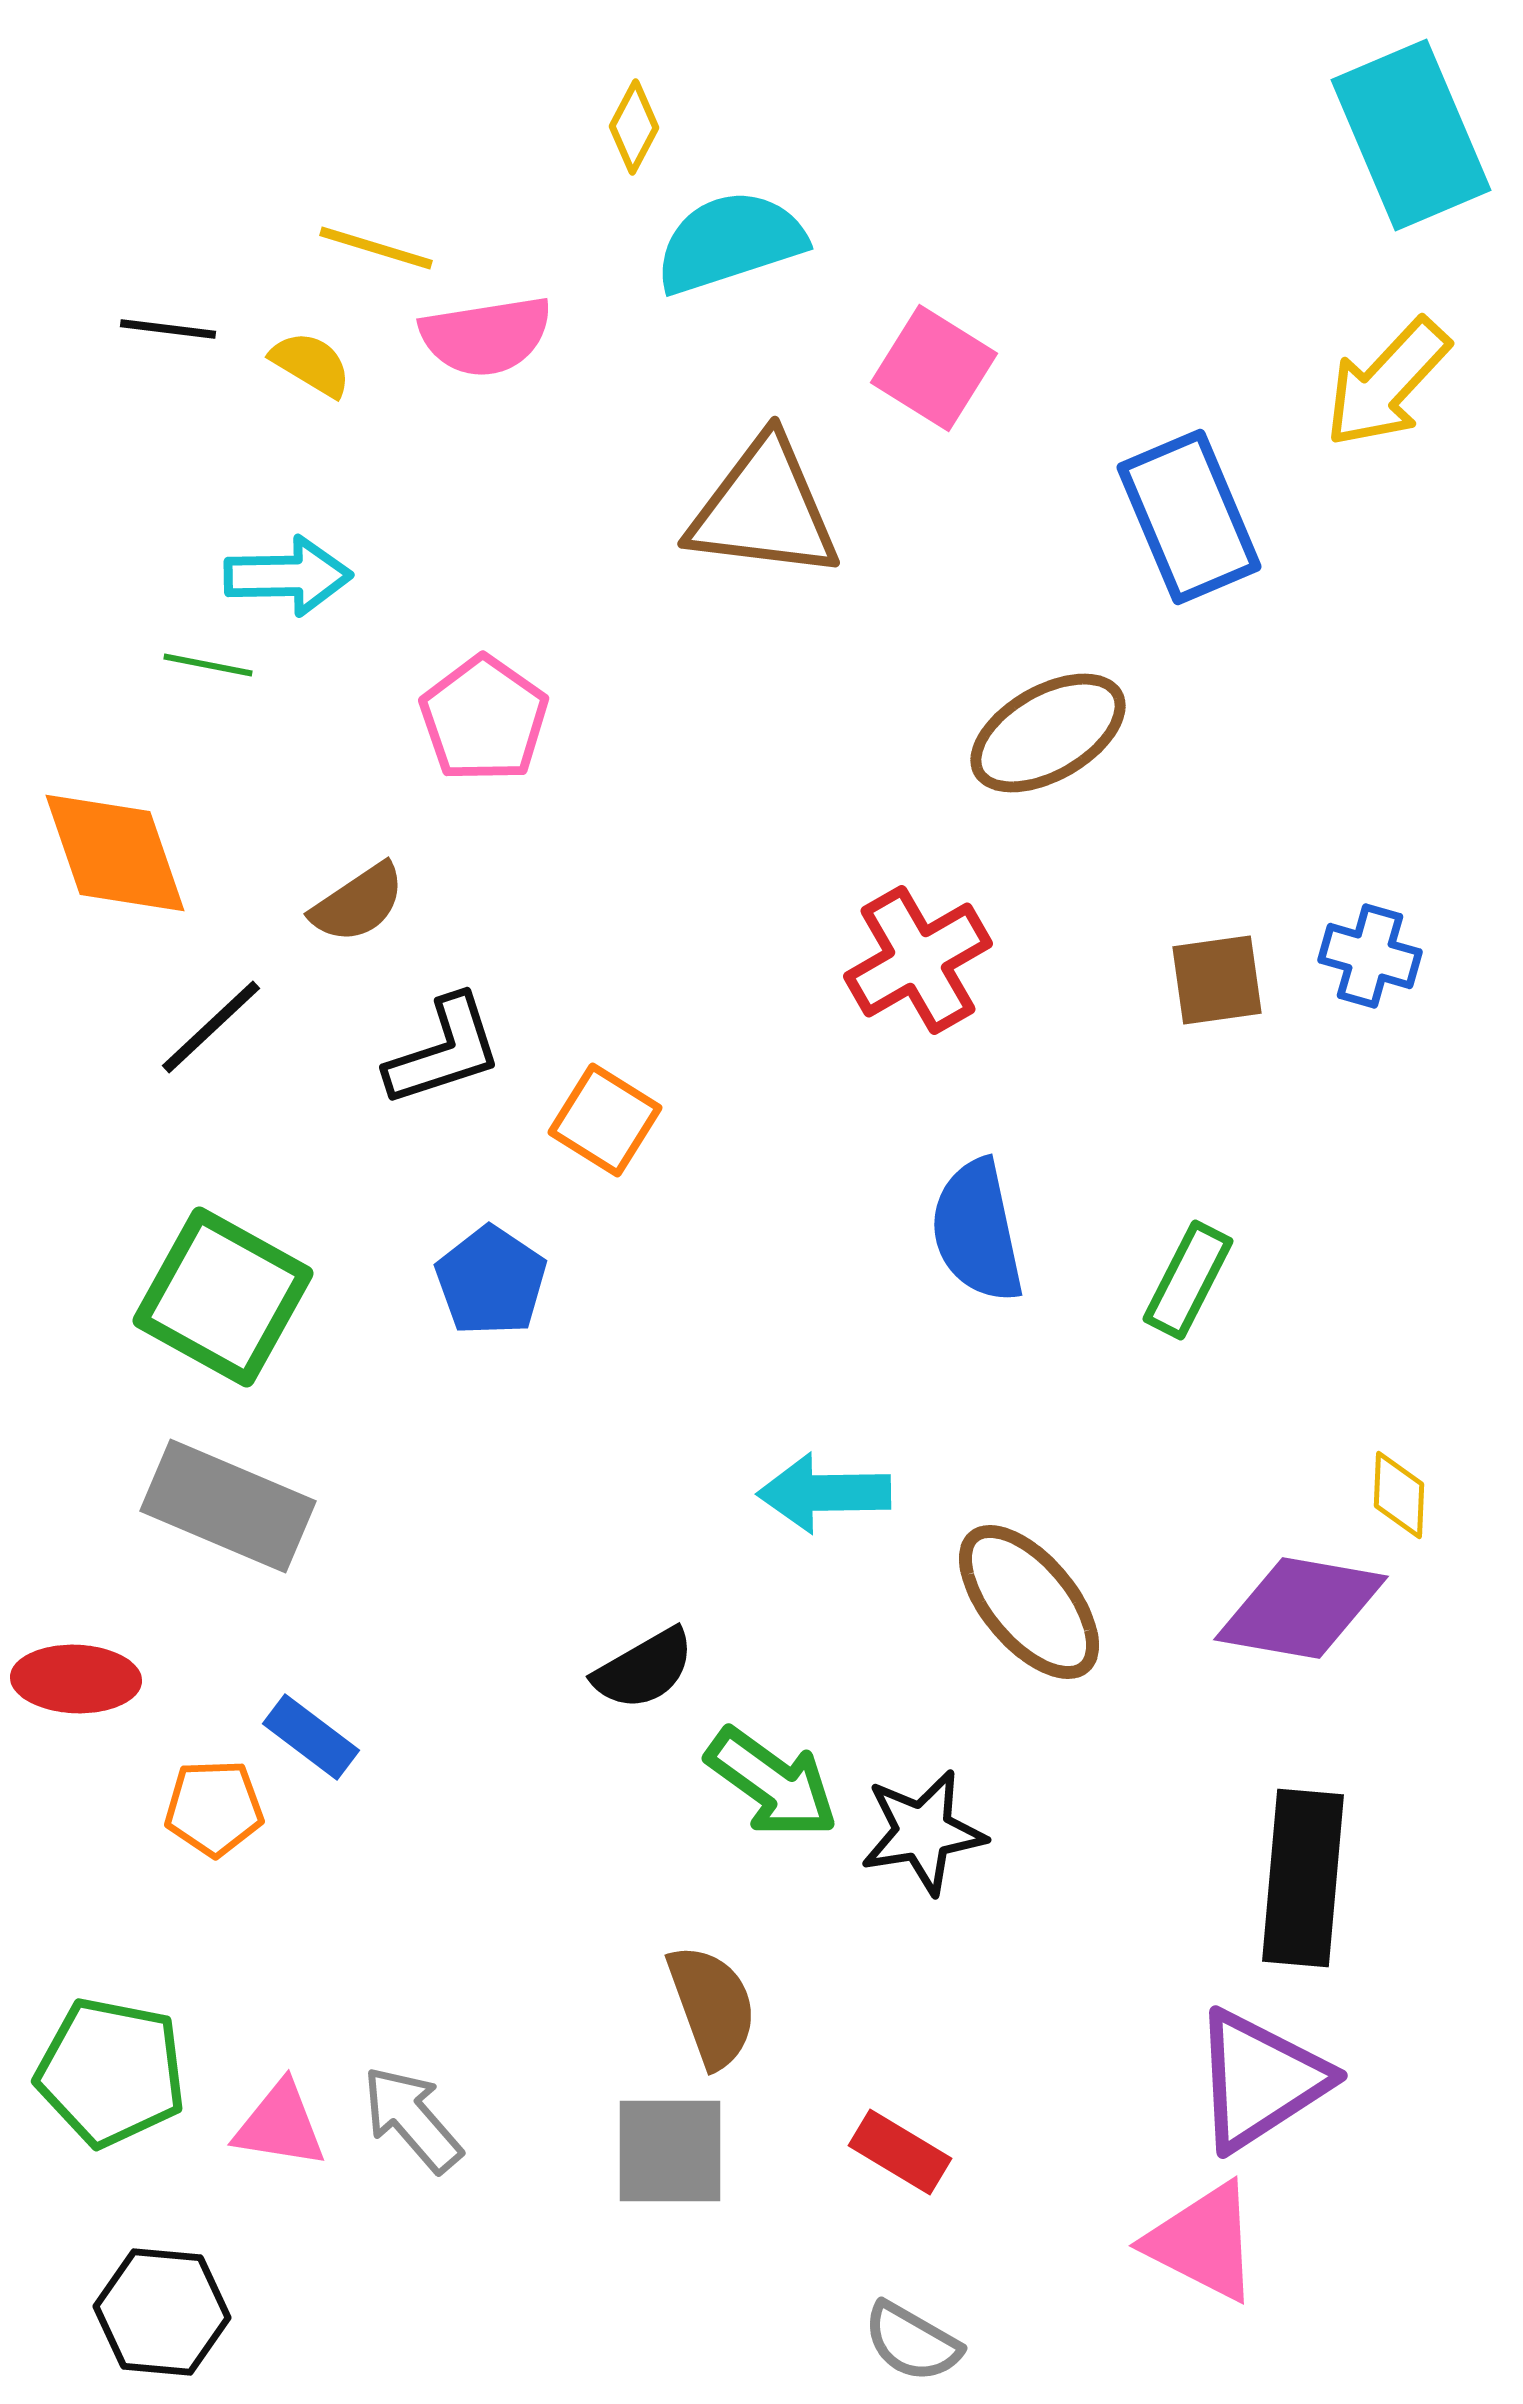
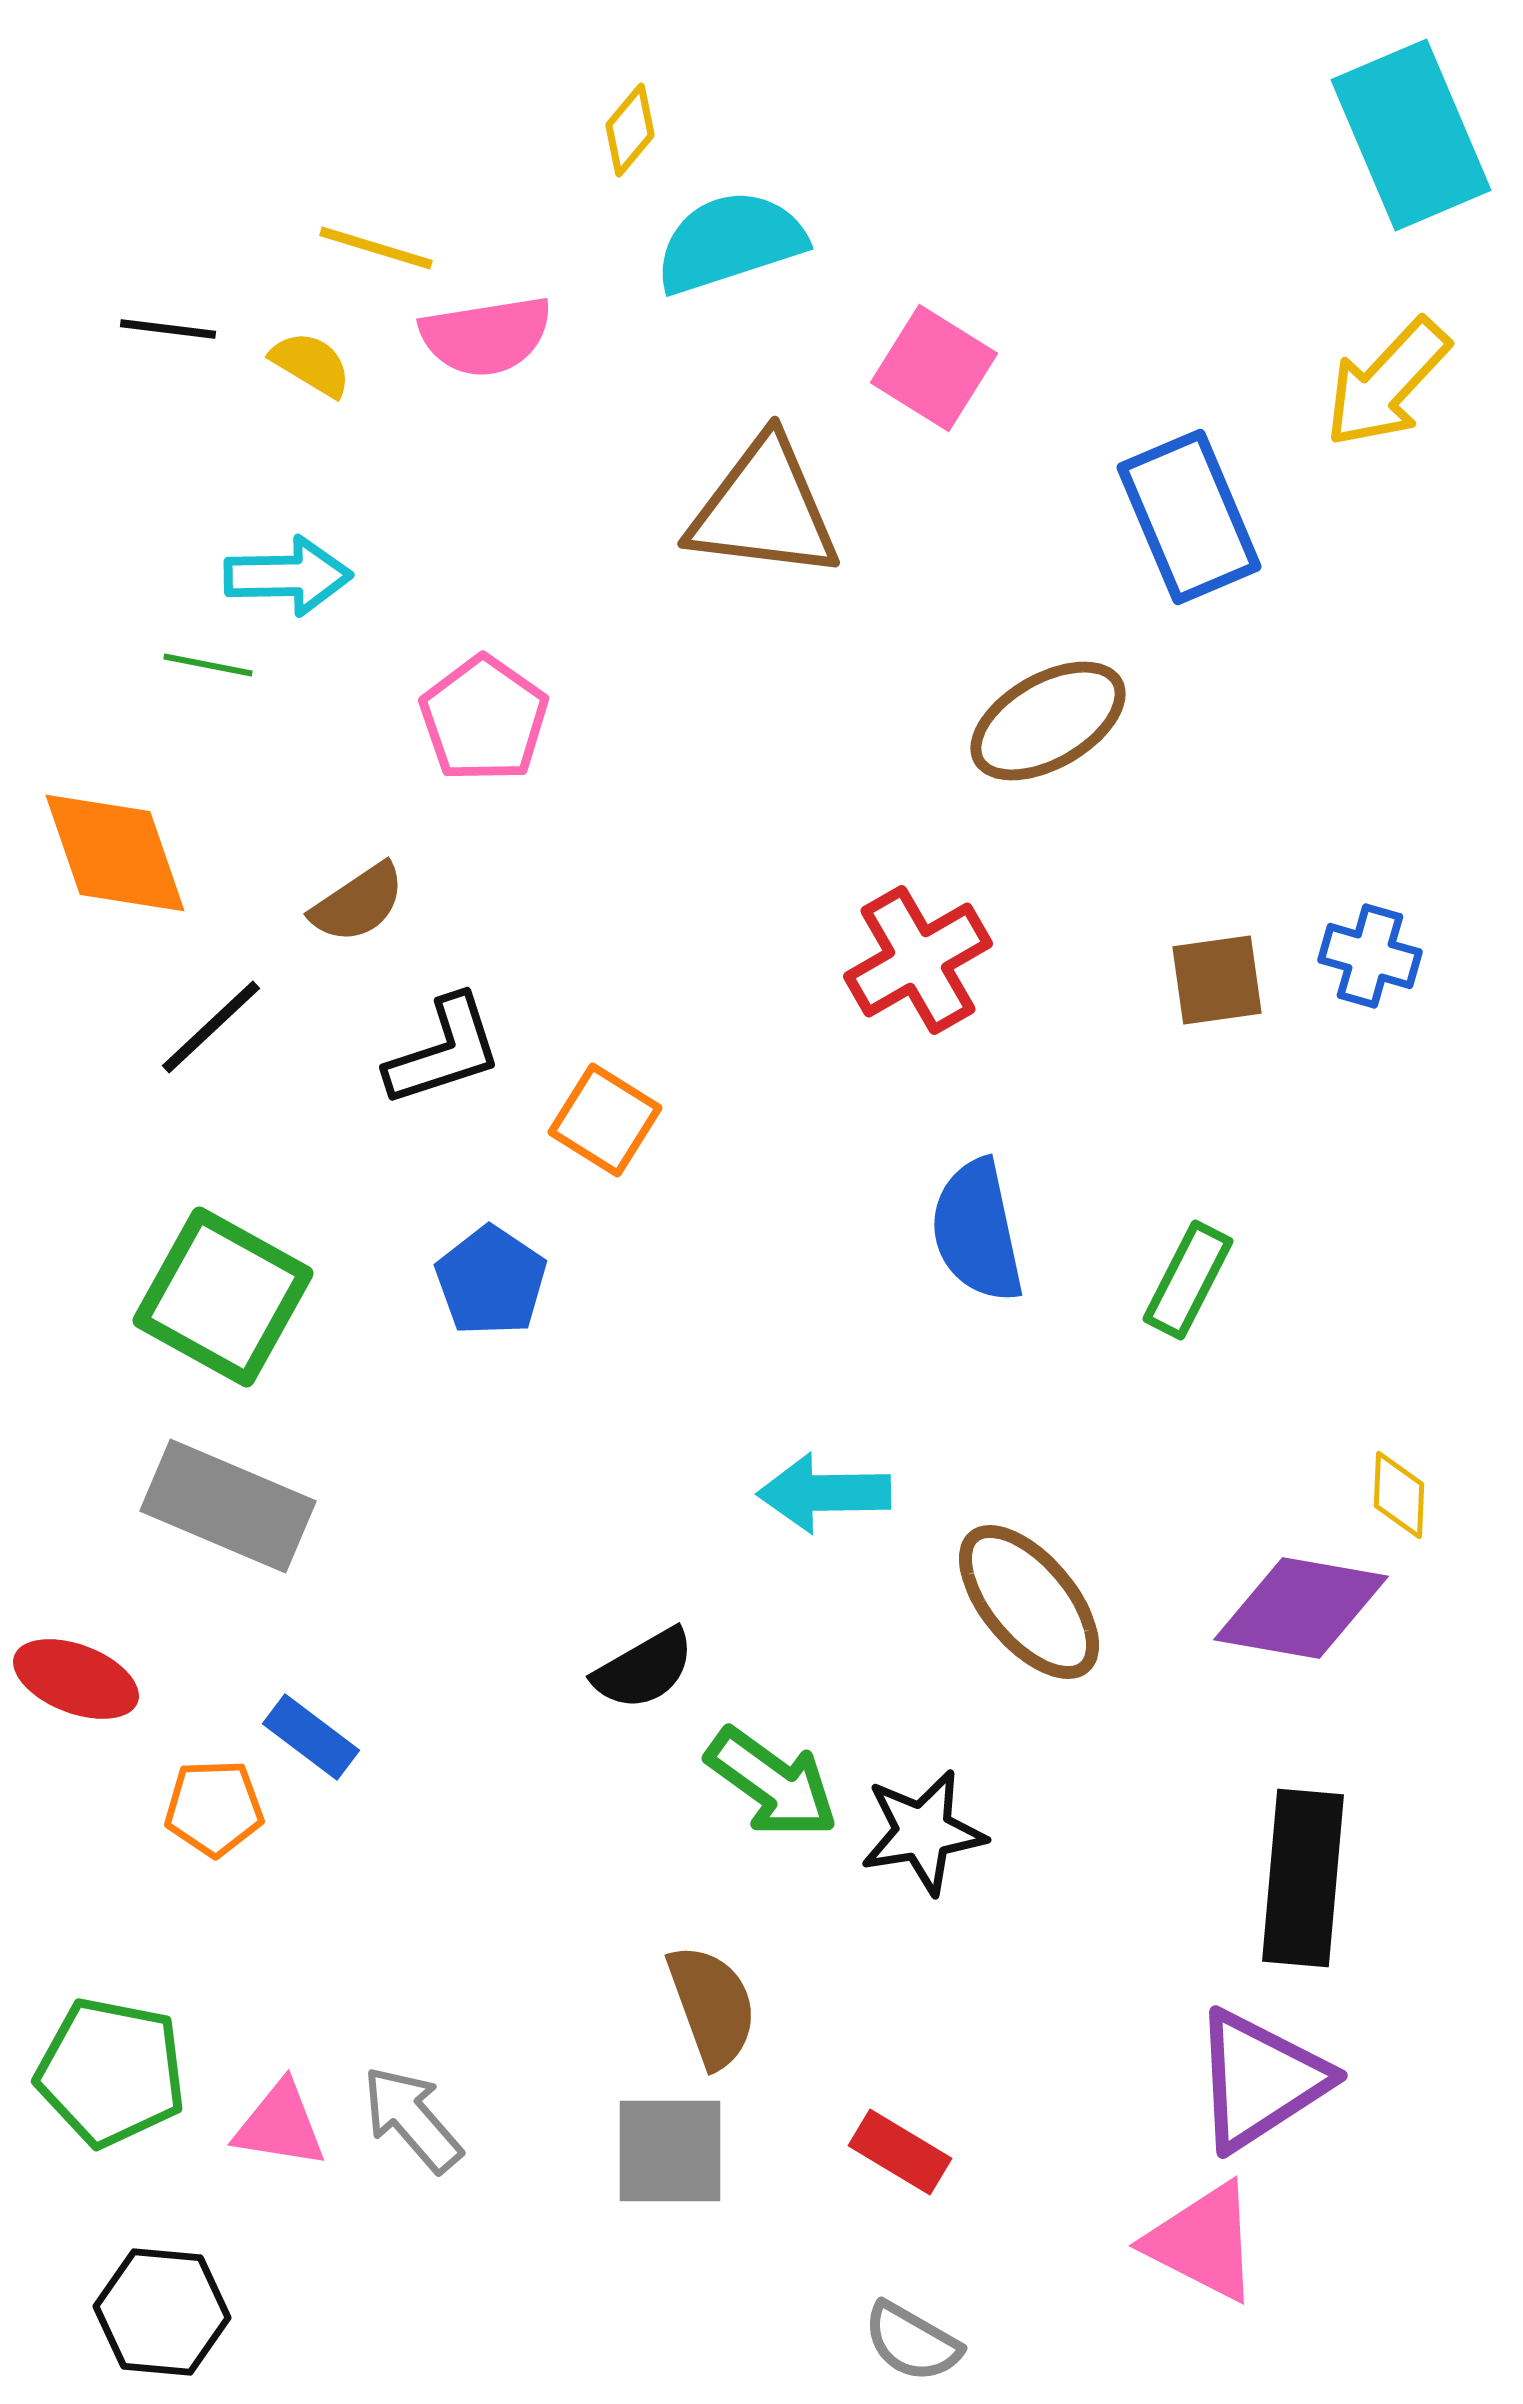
yellow diamond at (634, 127): moved 4 px left, 3 px down; rotated 12 degrees clockwise
brown ellipse at (1048, 733): moved 12 px up
red ellipse at (76, 1679): rotated 19 degrees clockwise
